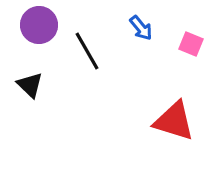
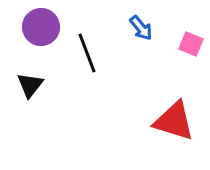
purple circle: moved 2 px right, 2 px down
black line: moved 2 px down; rotated 9 degrees clockwise
black triangle: rotated 24 degrees clockwise
